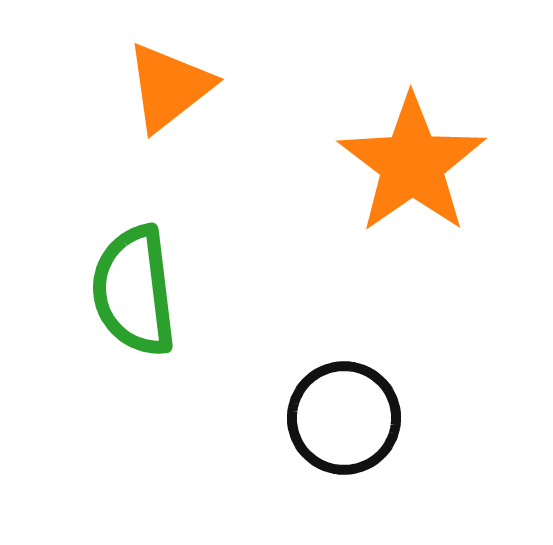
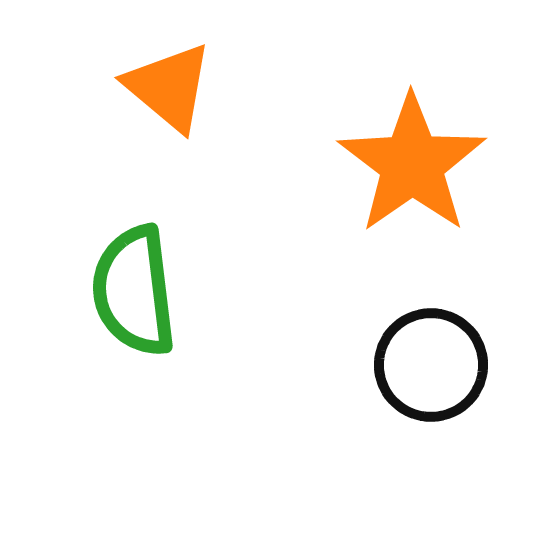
orange triangle: rotated 42 degrees counterclockwise
black circle: moved 87 px right, 53 px up
